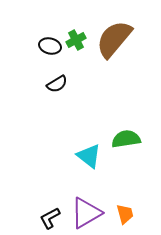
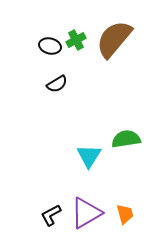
cyan triangle: rotated 24 degrees clockwise
black L-shape: moved 1 px right, 3 px up
